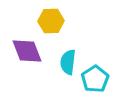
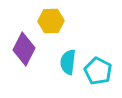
purple diamond: moved 3 px left, 2 px up; rotated 48 degrees clockwise
cyan pentagon: moved 3 px right, 8 px up; rotated 12 degrees counterclockwise
